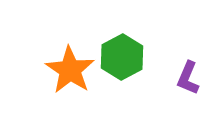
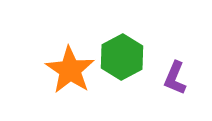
purple L-shape: moved 13 px left
